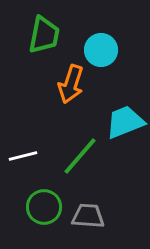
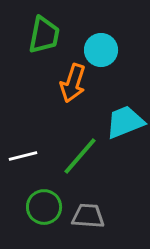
orange arrow: moved 2 px right, 1 px up
